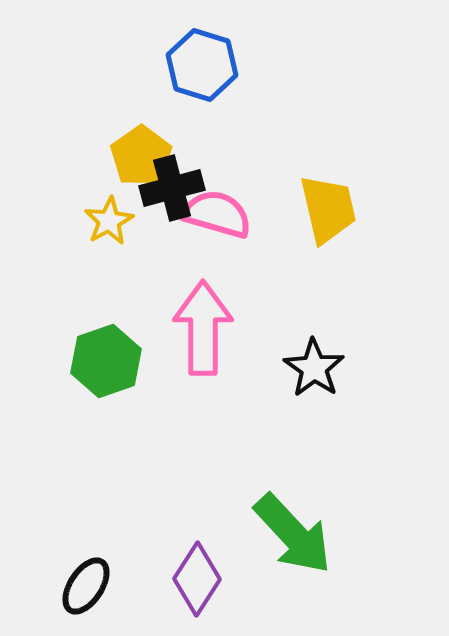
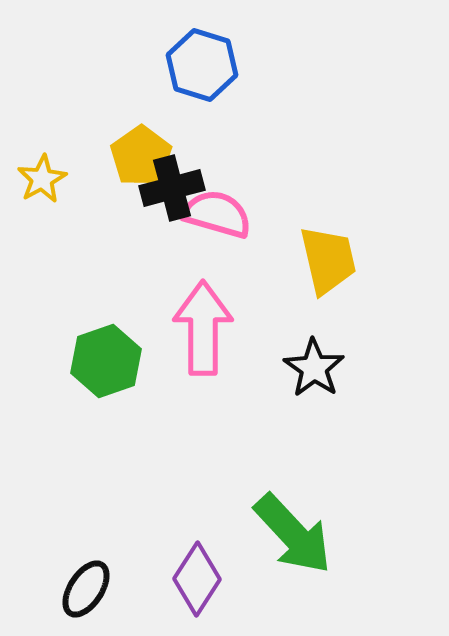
yellow trapezoid: moved 51 px down
yellow star: moved 67 px left, 42 px up
black ellipse: moved 3 px down
